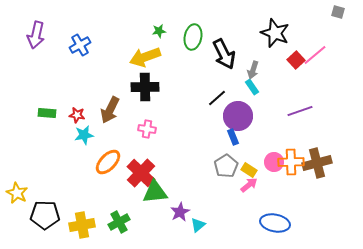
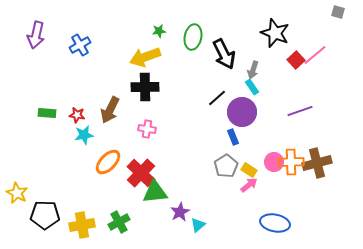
purple circle: moved 4 px right, 4 px up
